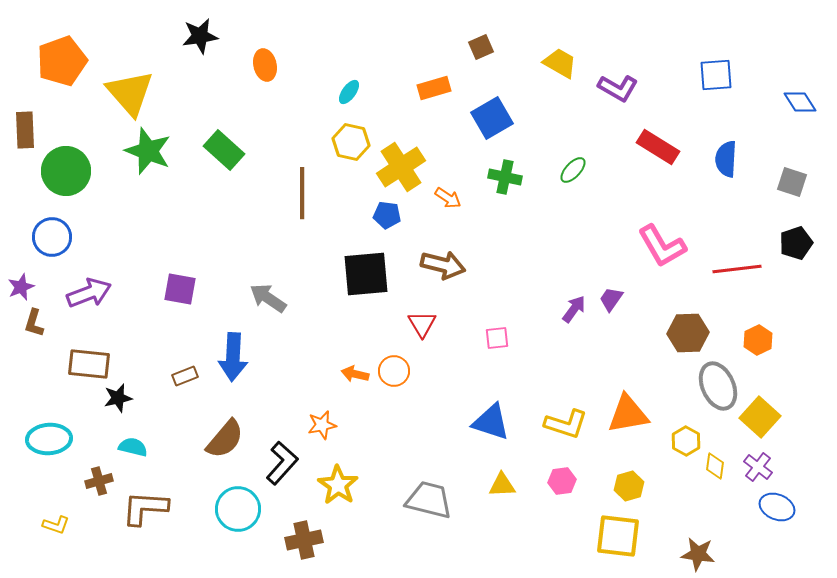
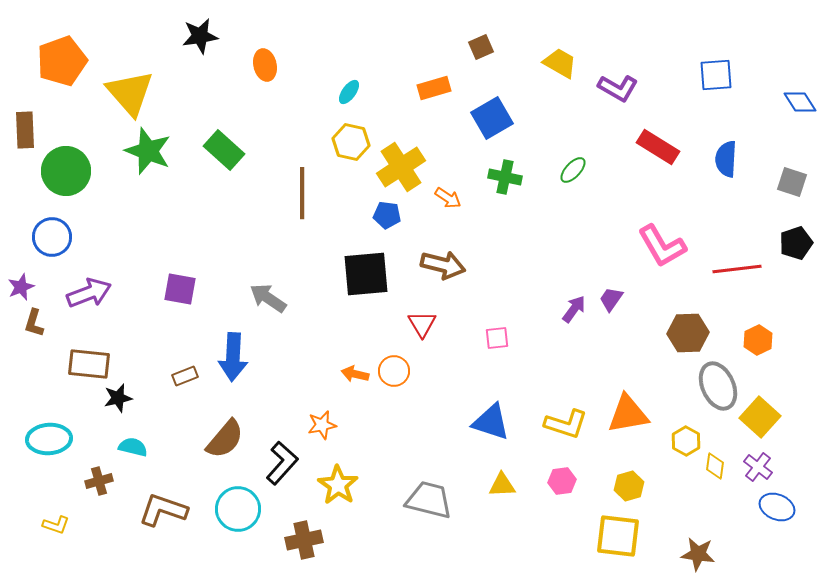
brown L-shape at (145, 508): moved 18 px right, 2 px down; rotated 15 degrees clockwise
